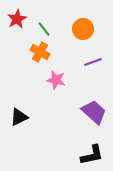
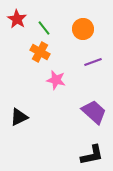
red star: rotated 12 degrees counterclockwise
green line: moved 1 px up
